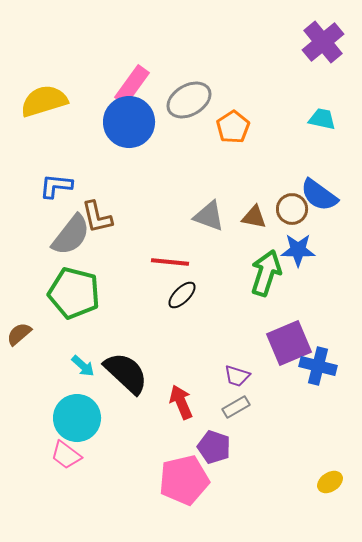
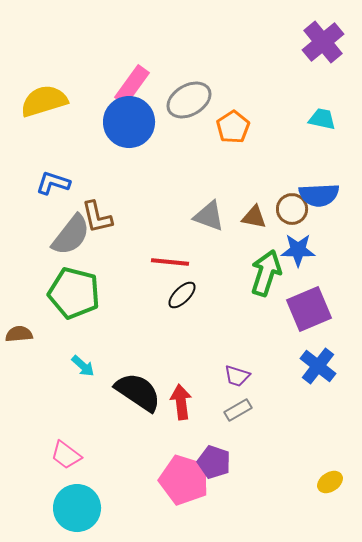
blue L-shape: moved 3 px left, 3 px up; rotated 12 degrees clockwise
blue semicircle: rotated 39 degrees counterclockwise
brown semicircle: rotated 36 degrees clockwise
purple square: moved 20 px right, 34 px up
blue cross: rotated 24 degrees clockwise
black semicircle: moved 12 px right, 19 px down; rotated 9 degrees counterclockwise
red arrow: rotated 16 degrees clockwise
gray rectangle: moved 2 px right, 3 px down
cyan circle: moved 90 px down
purple pentagon: moved 15 px down
pink pentagon: rotated 30 degrees clockwise
